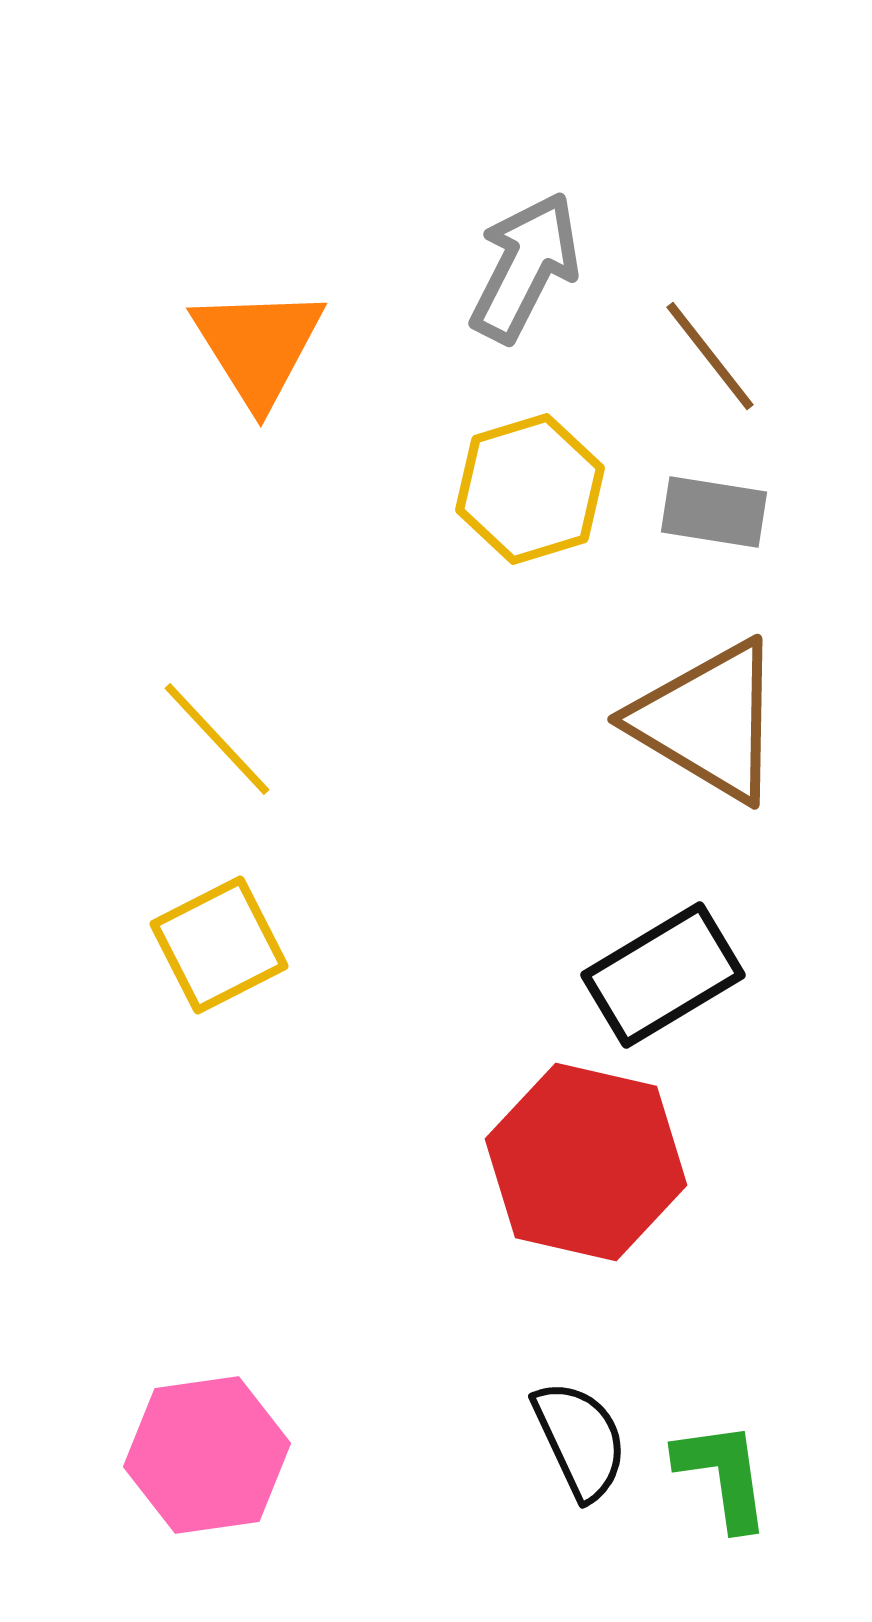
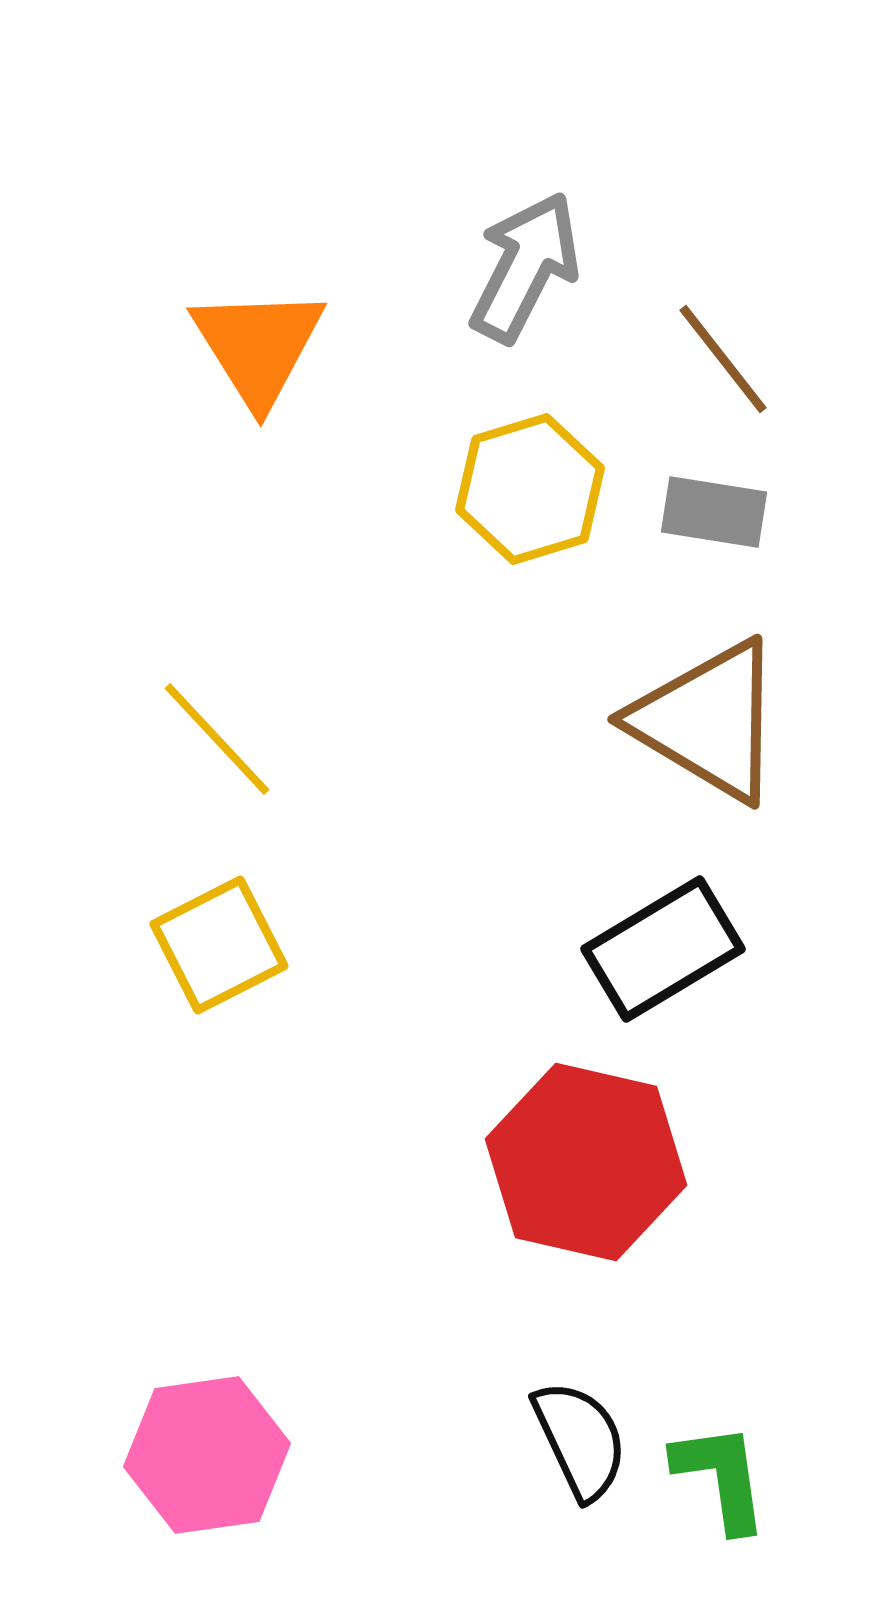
brown line: moved 13 px right, 3 px down
black rectangle: moved 26 px up
green L-shape: moved 2 px left, 2 px down
